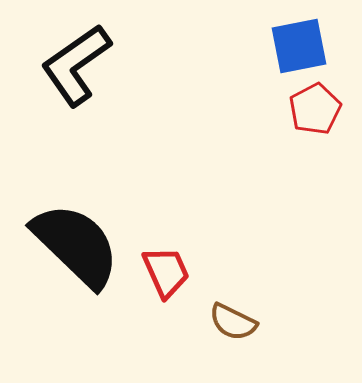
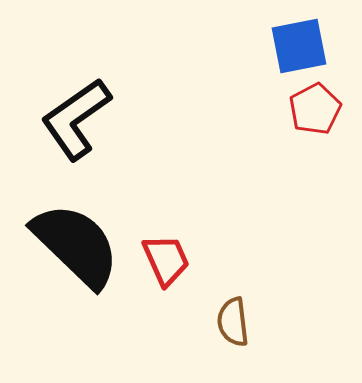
black L-shape: moved 54 px down
red trapezoid: moved 12 px up
brown semicircle: rotated 57 degrees clockwise
